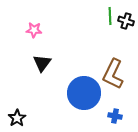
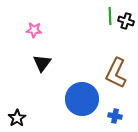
brown L-shape: moved 3 px right, 1 px up
blue circle: moved 2 px left, 6 px down
